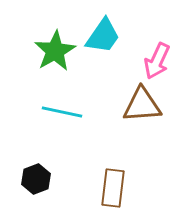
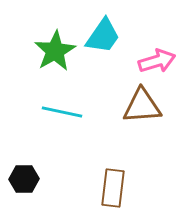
pink arrow: rotated 132 degrees counterclockwise
brown triangle: moved 1 px down
black hexagon: moved 12 px left; rotated 20 degrees clockwise
